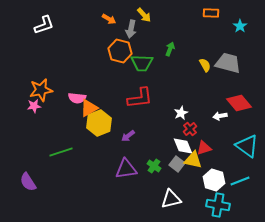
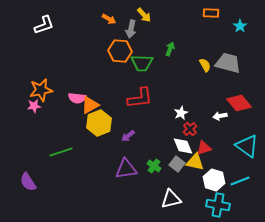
orange hexagon: rotated 10 degrees counterclockwise
orange triangle: moved 1 px right, 3 px up
yellow triangle: moved 2 px right, 2 px down
